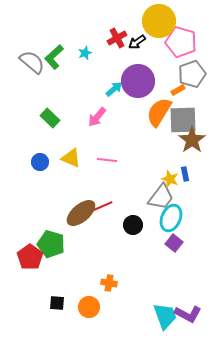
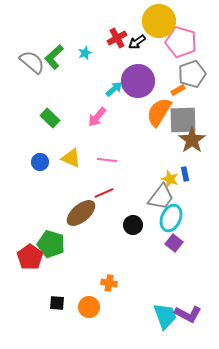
red line: moved 1 px right, 13 px up
